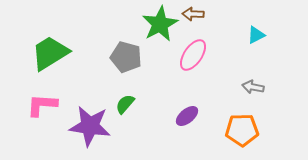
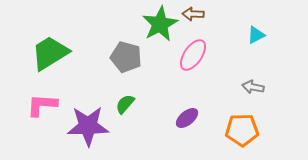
purple ellipse: moved 2 px down
purple star: moved 2 px left; rotated 9 degrees counterclockwise
